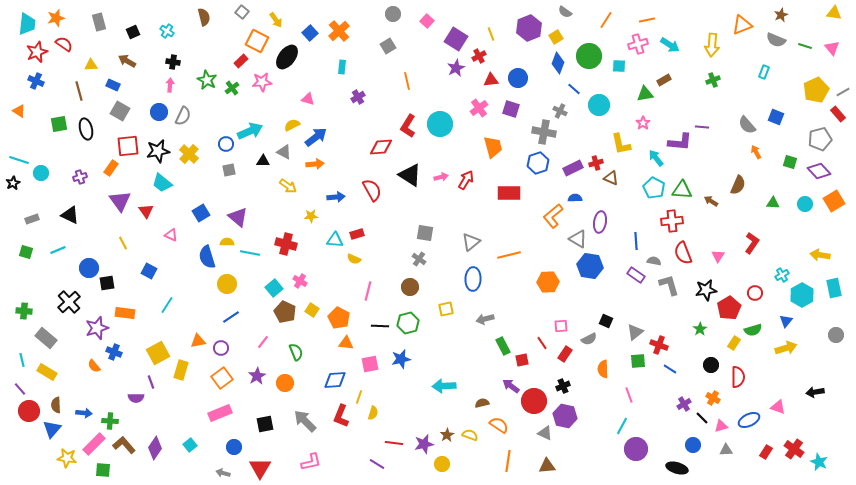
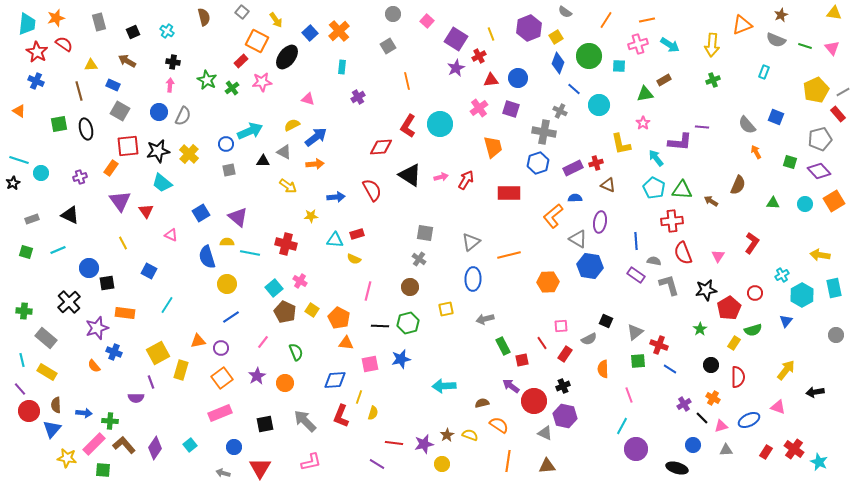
red star at (37, 52): rotated 20 degrees counterclockwise
brown triangle at (611, 178): moved 3 px left, 7 px down
yellow arrow at (786, 348): moved 22 px down; rotated 35 degrees counterclockwise
